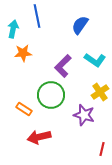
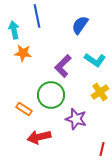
cyan arrow: moved 1 px right, 1 px down; rotated 24 degrees counterclockwise
orange star: rotated 12 degrees clockwise
purple star: moved 8 px left, 4 px down
